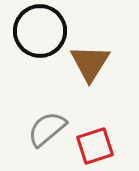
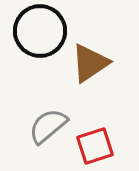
brown triangle: rotated 24 degrees clockwise
gray semicircle: moved 1 px right, 3 px up
